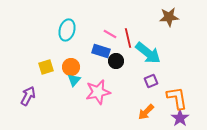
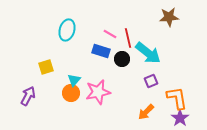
black circle: moved 6 px right, 2 px up
orange circle: moved 26 px down
